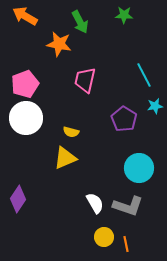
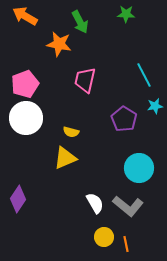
green star: moved 2 px right, 1 px up
gray L-shape: rotated 20 degrees clockwise
